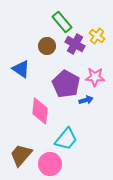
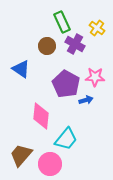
green rectangle: rotated 15 degrees clockwise
yellow cross: moved 8 px up
pink diamond: moved 1 px right, 5 px down
